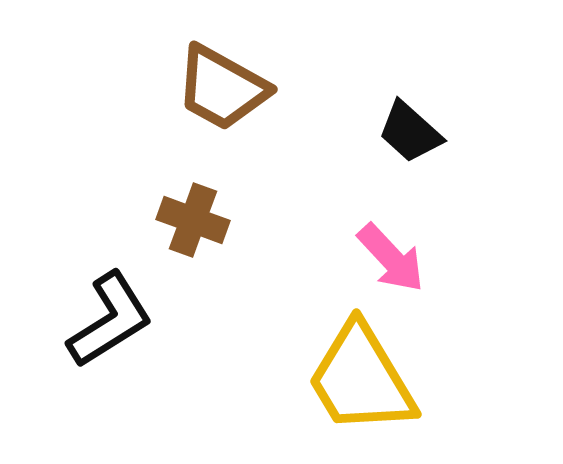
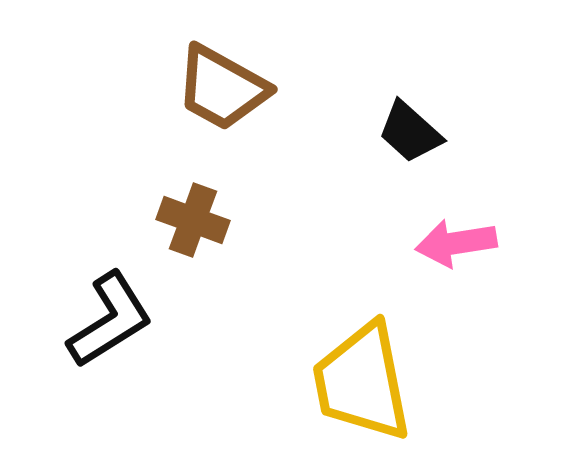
pink arrow: moved 65 px right, 15 px up; rotated 124 degrees clockwise
yellow trapezoid: moved 1 px right, 3 px down; rotated 20 degrees clockwise
